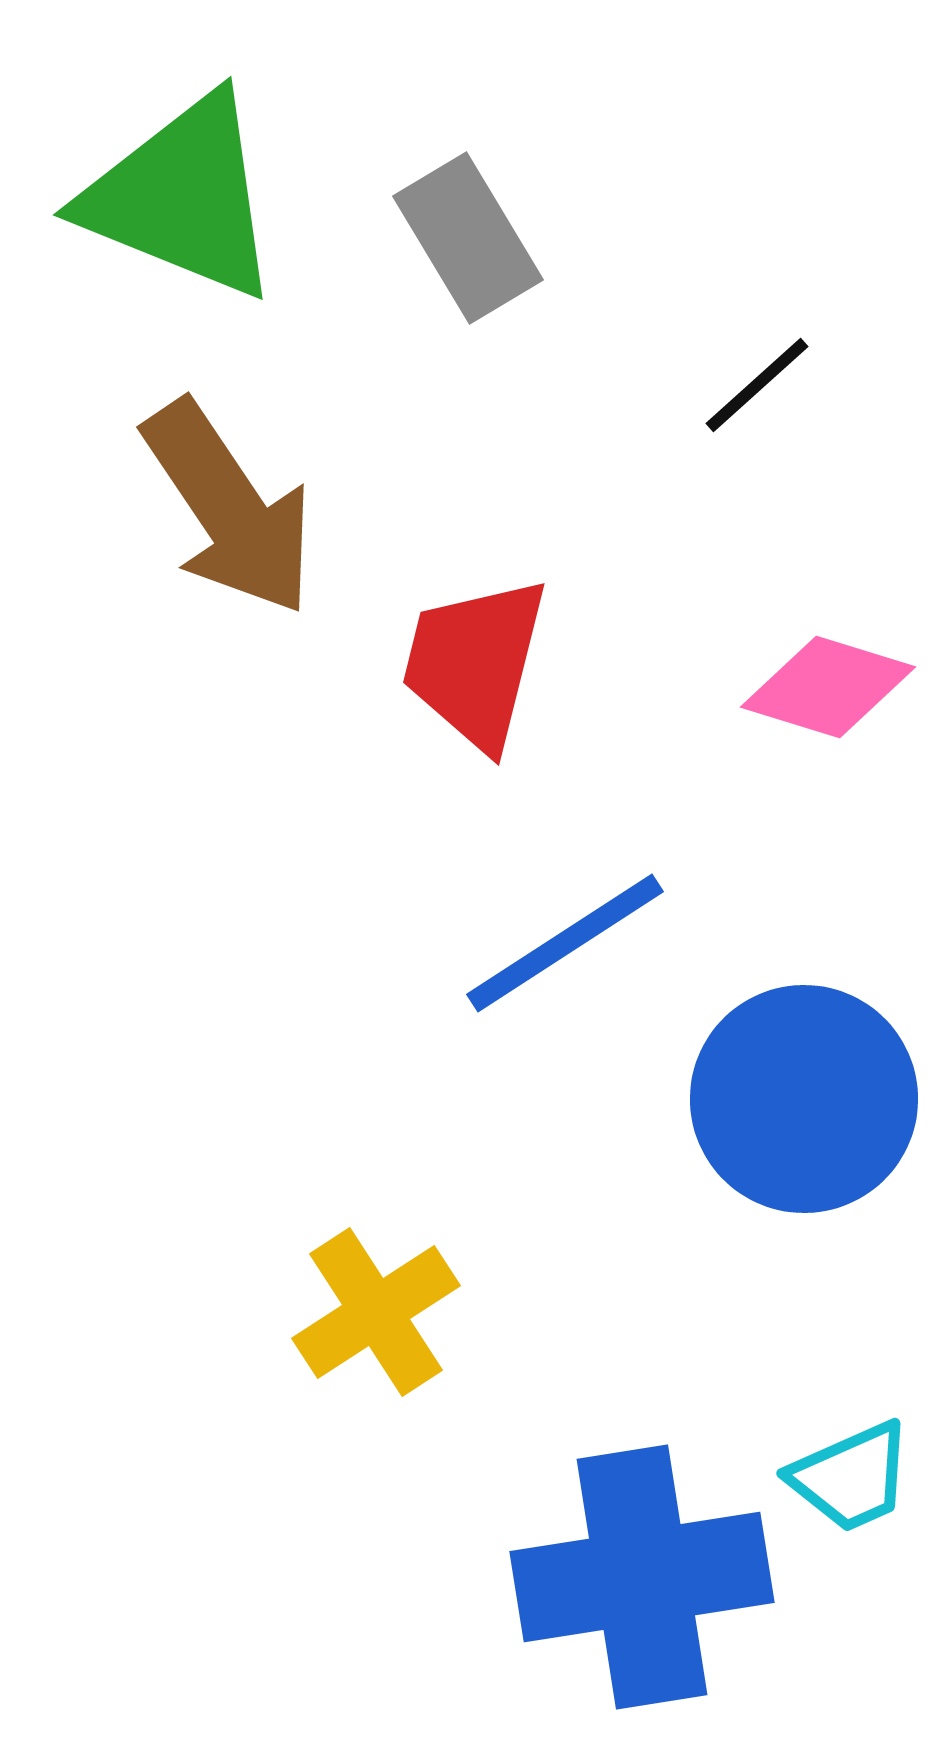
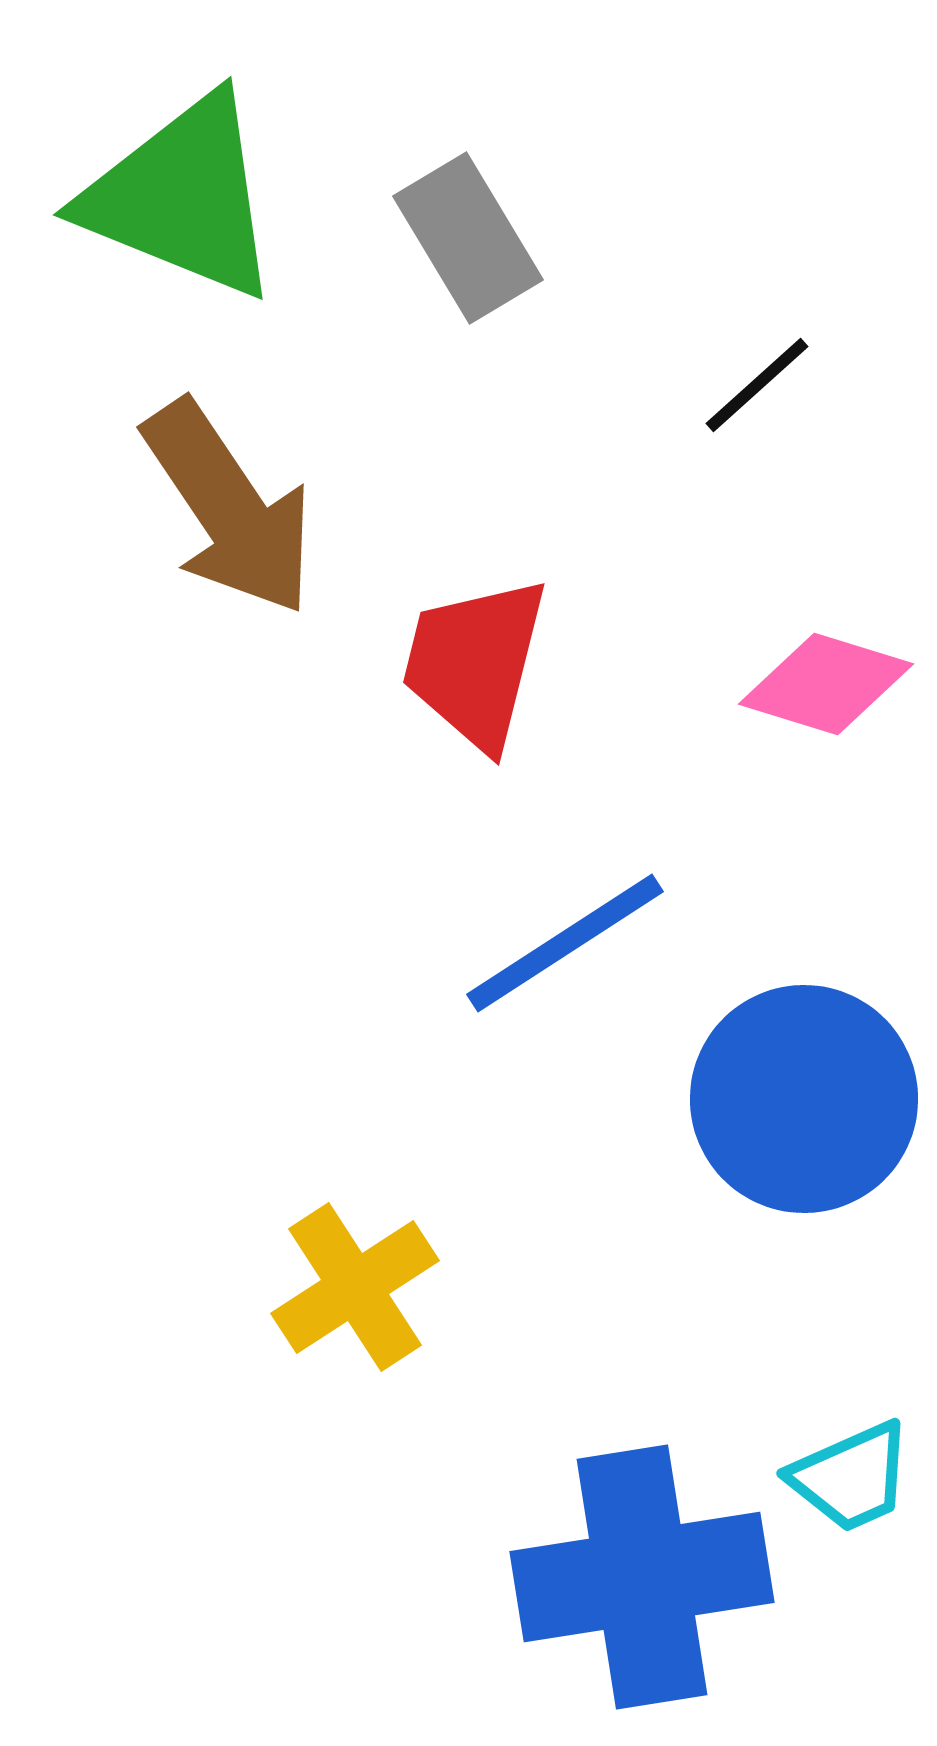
pink diamond: moved 2 px left, 3 px up
yellow cross: moved 21 px left, 25 px up
